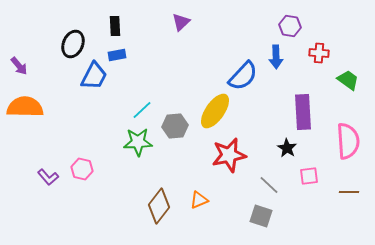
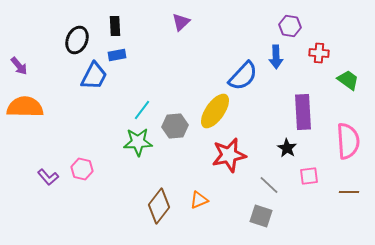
black ellipse: moved 4 px right, 4 px up
cyan line: rotated 10 degrees counterclockwise
